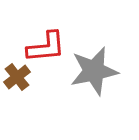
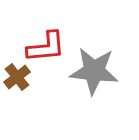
gray star: rotated 18 degrees clockwise
